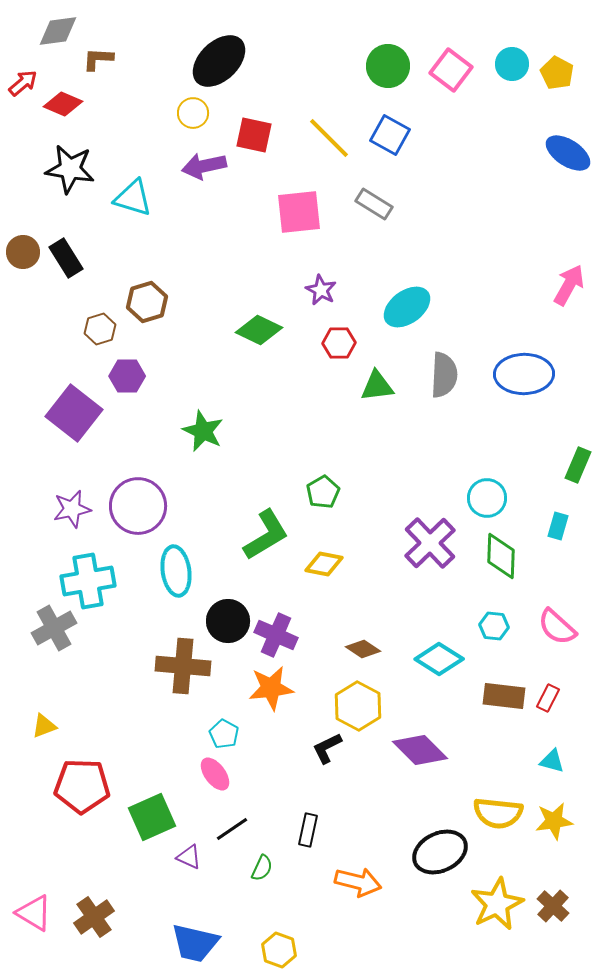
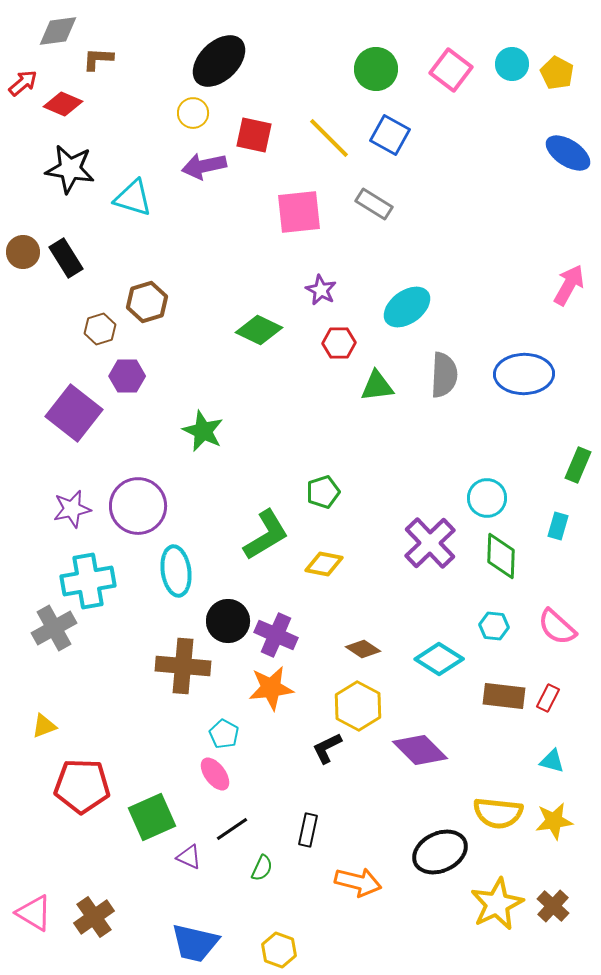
green circle at (388, 66): moved 12 px left, 3 px down
green pentagon at (323, 492): rotated 12 degrees clockwise
